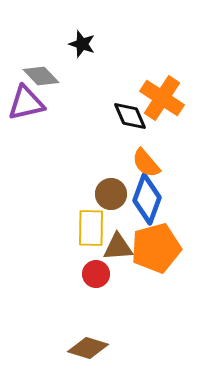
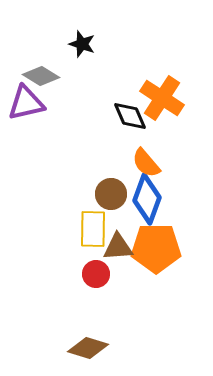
gray diamond: rotated 15 degrees counterclockwise
yellow rectangle: moved 2 px right, 1 px down
orange pentagon: rotated 15 degrees clockwise
